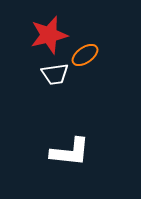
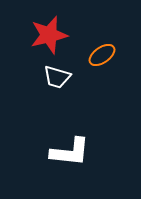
orange ellipse: moved 17 px right
white trapezoid: moved 2 px right, 3 px down; rotated 24 degrees clockwise
